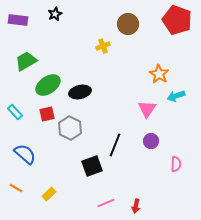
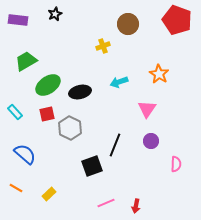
cyan arrow: moved 57 px left, 14 px up
